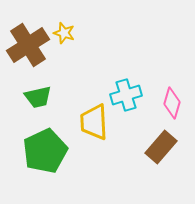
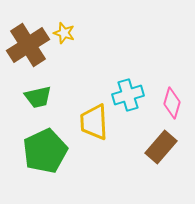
cyan cross: moved 2 px right
